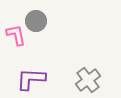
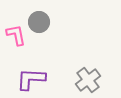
gray circle: moved 3 px right, 1 px down
